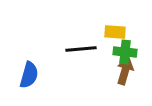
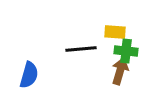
green cross: moved 1 px right, 1 px up
brown arrow: moved 5 px left
